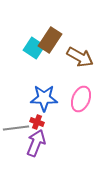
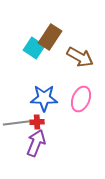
brown rectangle: moved 3 px up
red cross: rotated 24 degrees counterclockwise
gray line: moved 5 px up
